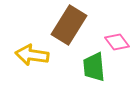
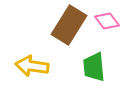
pink diamond: moved 10 px left, 21 px up
yellow arrow: moved 11 px down
